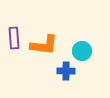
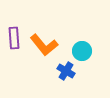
orange L-shape: rotated 44 degrees clockwise
blue cross: rotated 30 degrees clockwise
